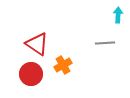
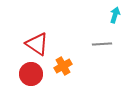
cyan arrow: moved 3 px left; rotated 14 degrees clockwise
gray line: moved 3 px left, 1 px down
orange cross: moved 1 px down
